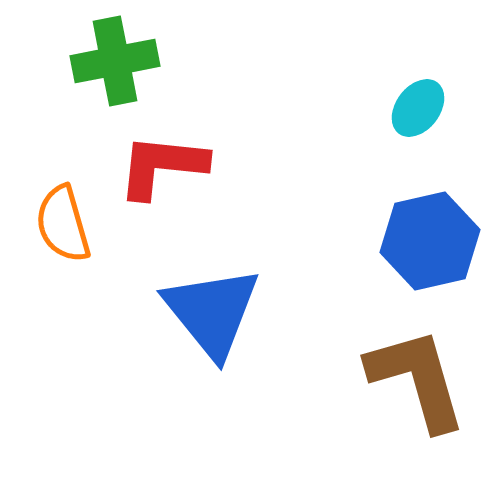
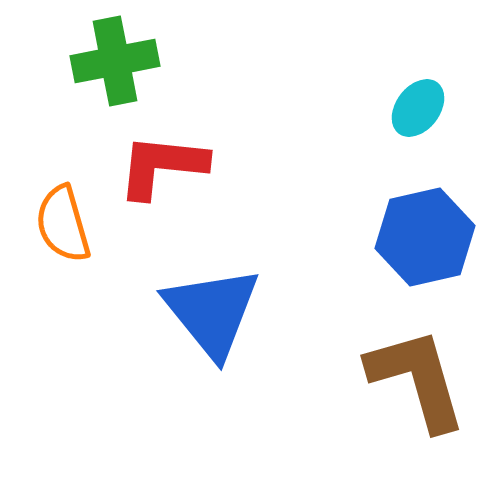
blue hexagon: moved 5 px left, 4 px up
